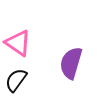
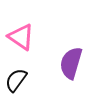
pink triangle: moved 3 px right, 6 px up
